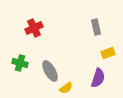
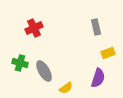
gray ellipse: moved 6 px left
